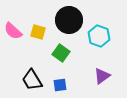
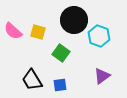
black circle: moved 5 px right
